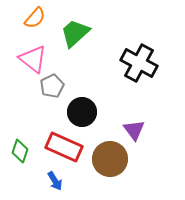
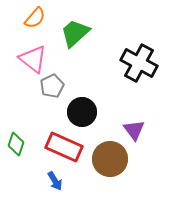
green diamond: moved 4 px left, 7 px up
